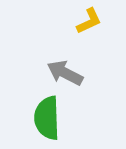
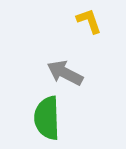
yellow L-shape: rotated 84 degrees counterclockwise
